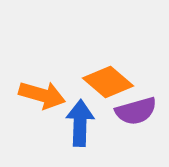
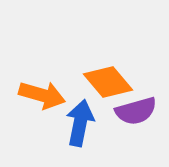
orange diamond: rotated 9 degrees clockwise
blue arrow: rotated 9 degrees clockwise
